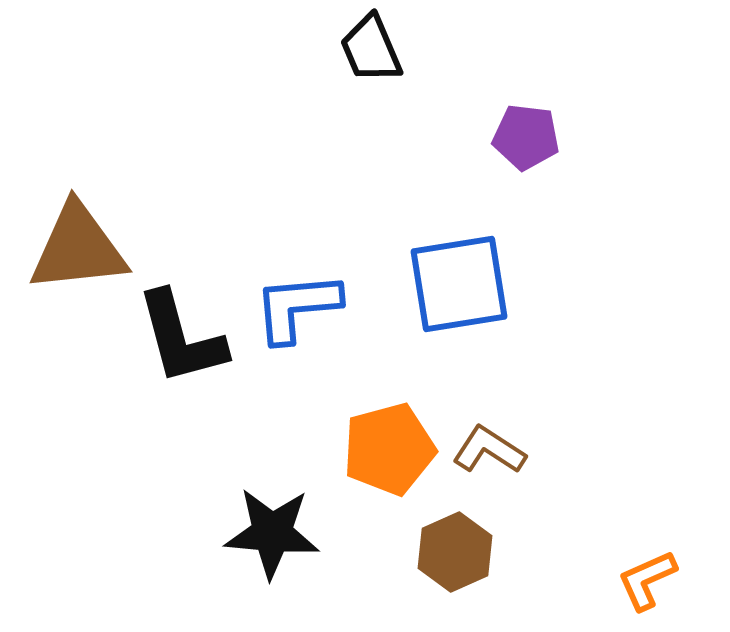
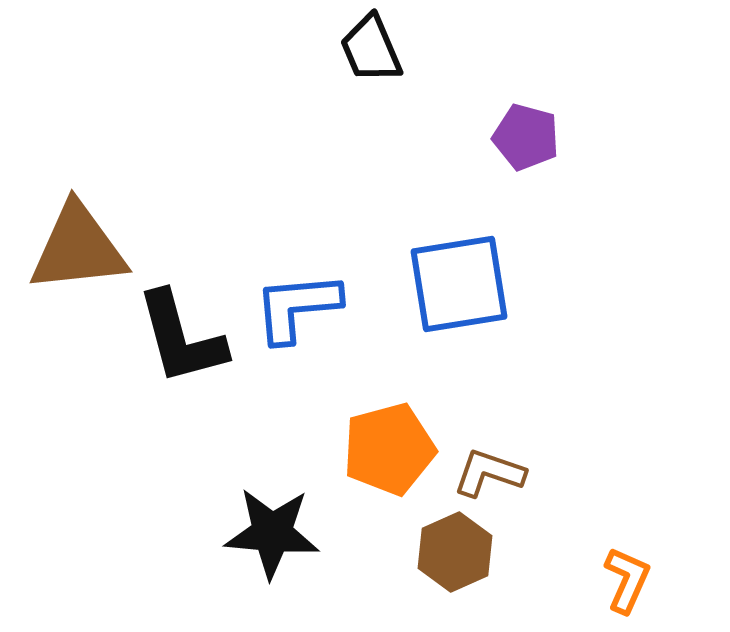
purple pentagon: rotated 8 degrees clockwise
brown L-shape: moved 23 px down; rotated 14 degrees counterclockwise
orange L-shape: moved 20 px left; rotated 138 degrees clockwise
